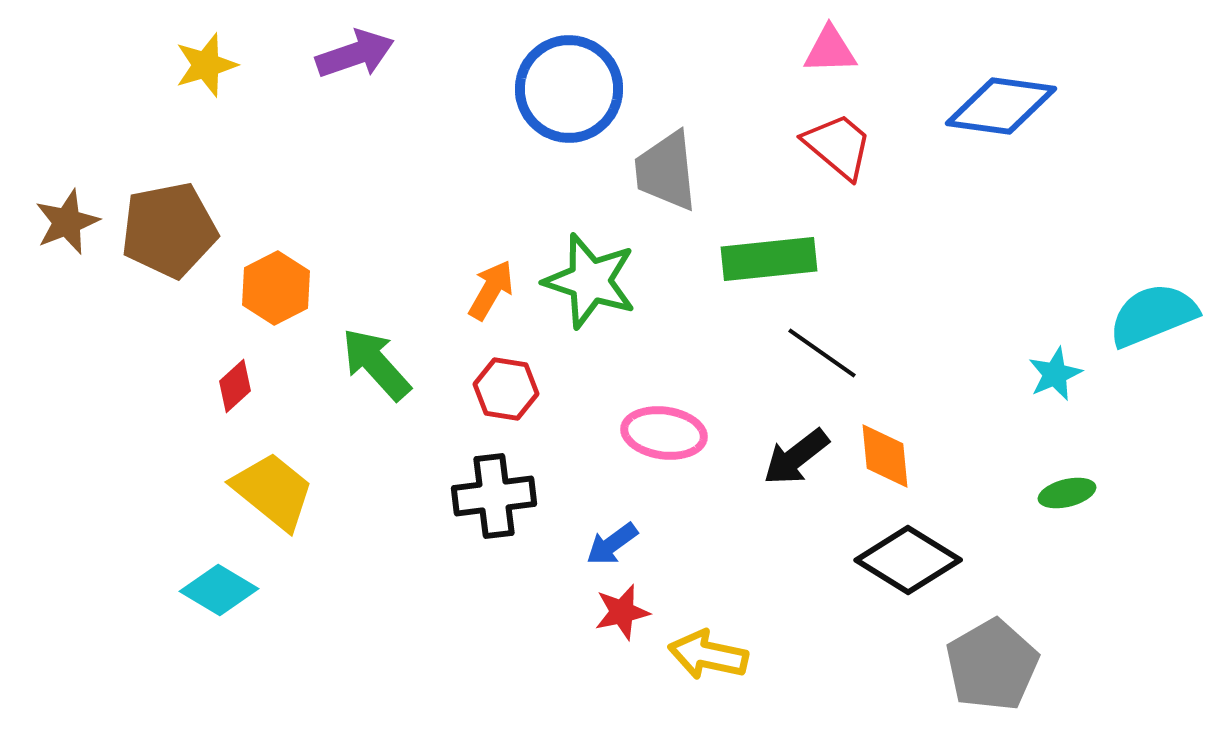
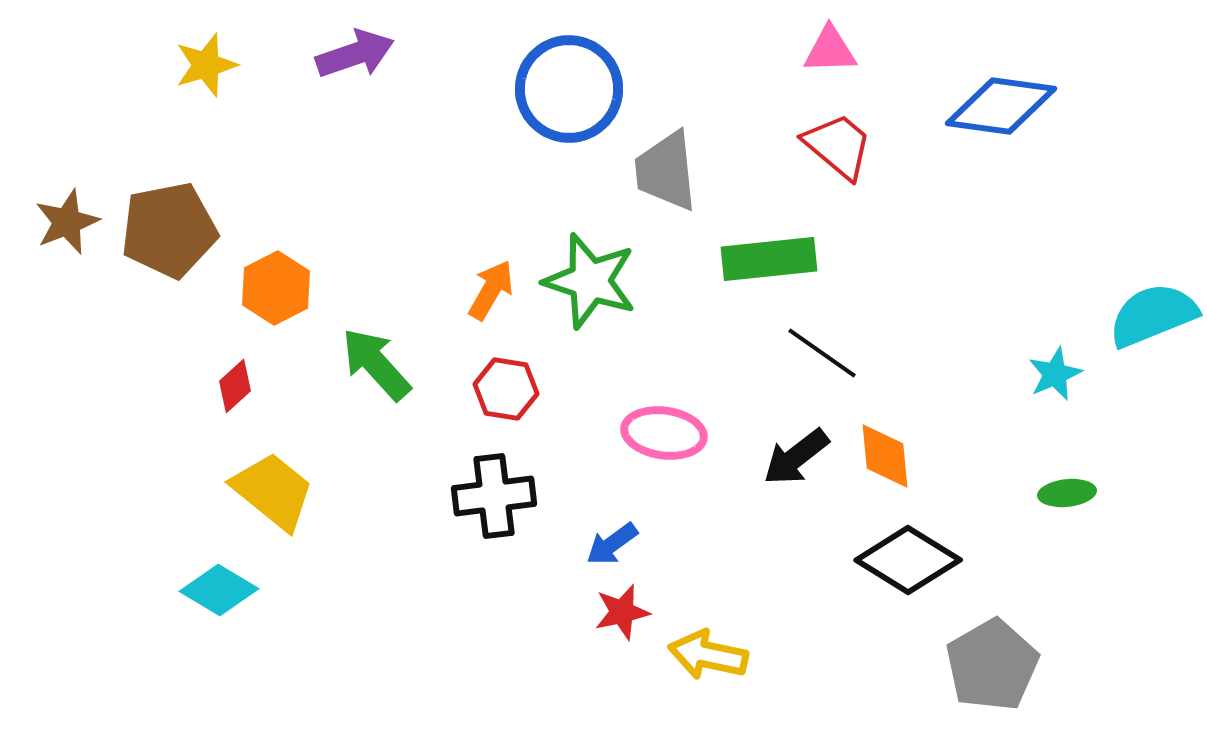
green ellipse: rotated 8 degrees clockwise
